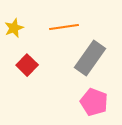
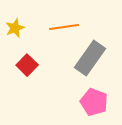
yellow star: moved 1 px right
